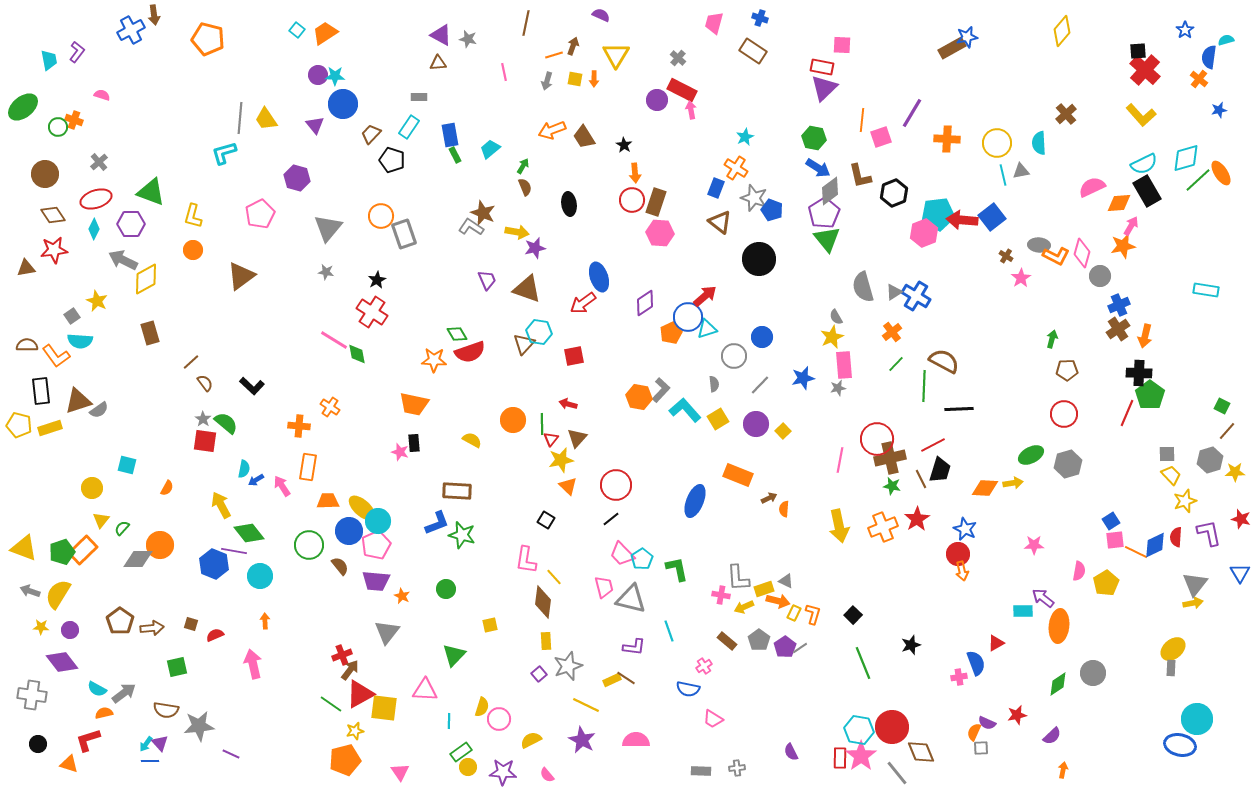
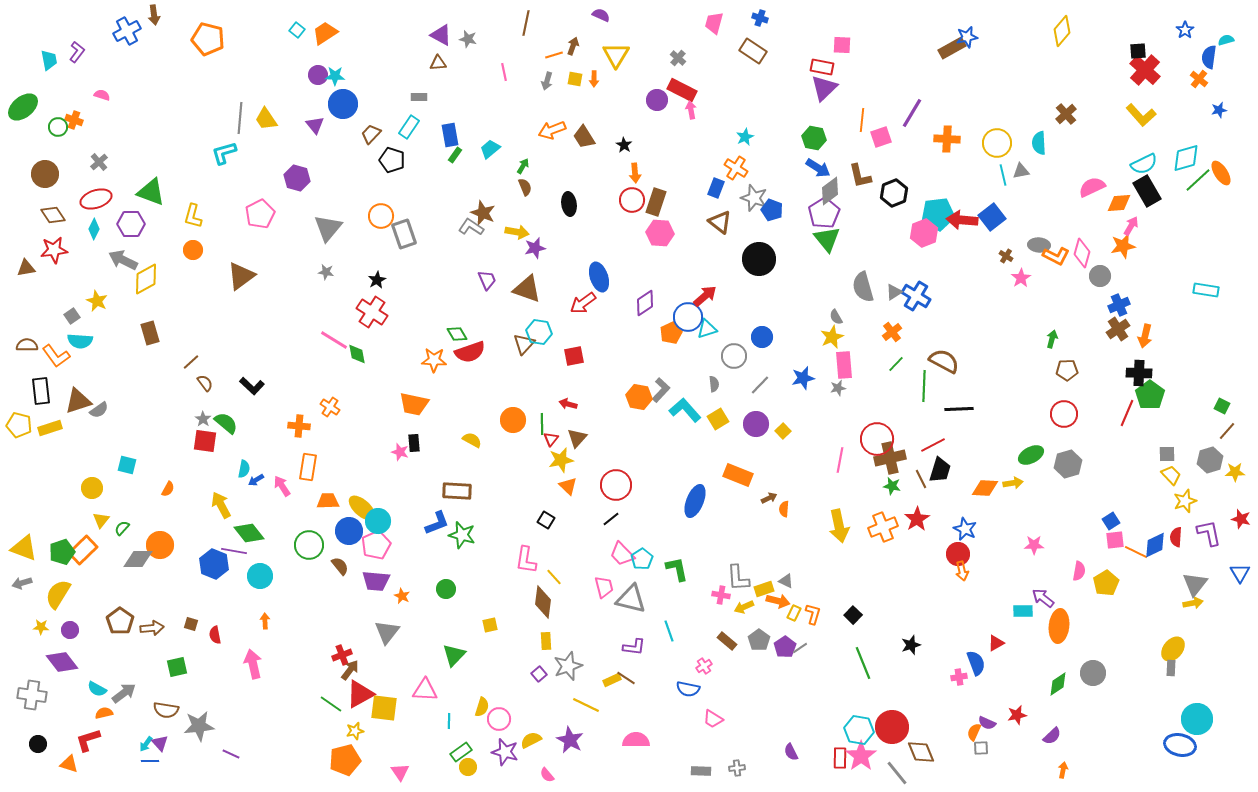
blue cross at (131, 30): moved 4 px left, 1 px down
green rectangle at (455, 155): rotated 63 degrees clockwise
orange semicircle at (167, 488): moved 1 px right, 1 px down
gray arrow at (30, 591): moved 8 px left, 8 px up; rotated 36 degrees counterclockwise
red semicircle at (215, 635): rotated 78 degrees counterclockwise
yellow ellipse at (1173, 649): rotated 10 degrees counterclockwise
purple star at (582, 740): moved 12 px left
purple star at (503, 772): moved 2 px right, 20 px up; rotated 12 degrees clockwise
